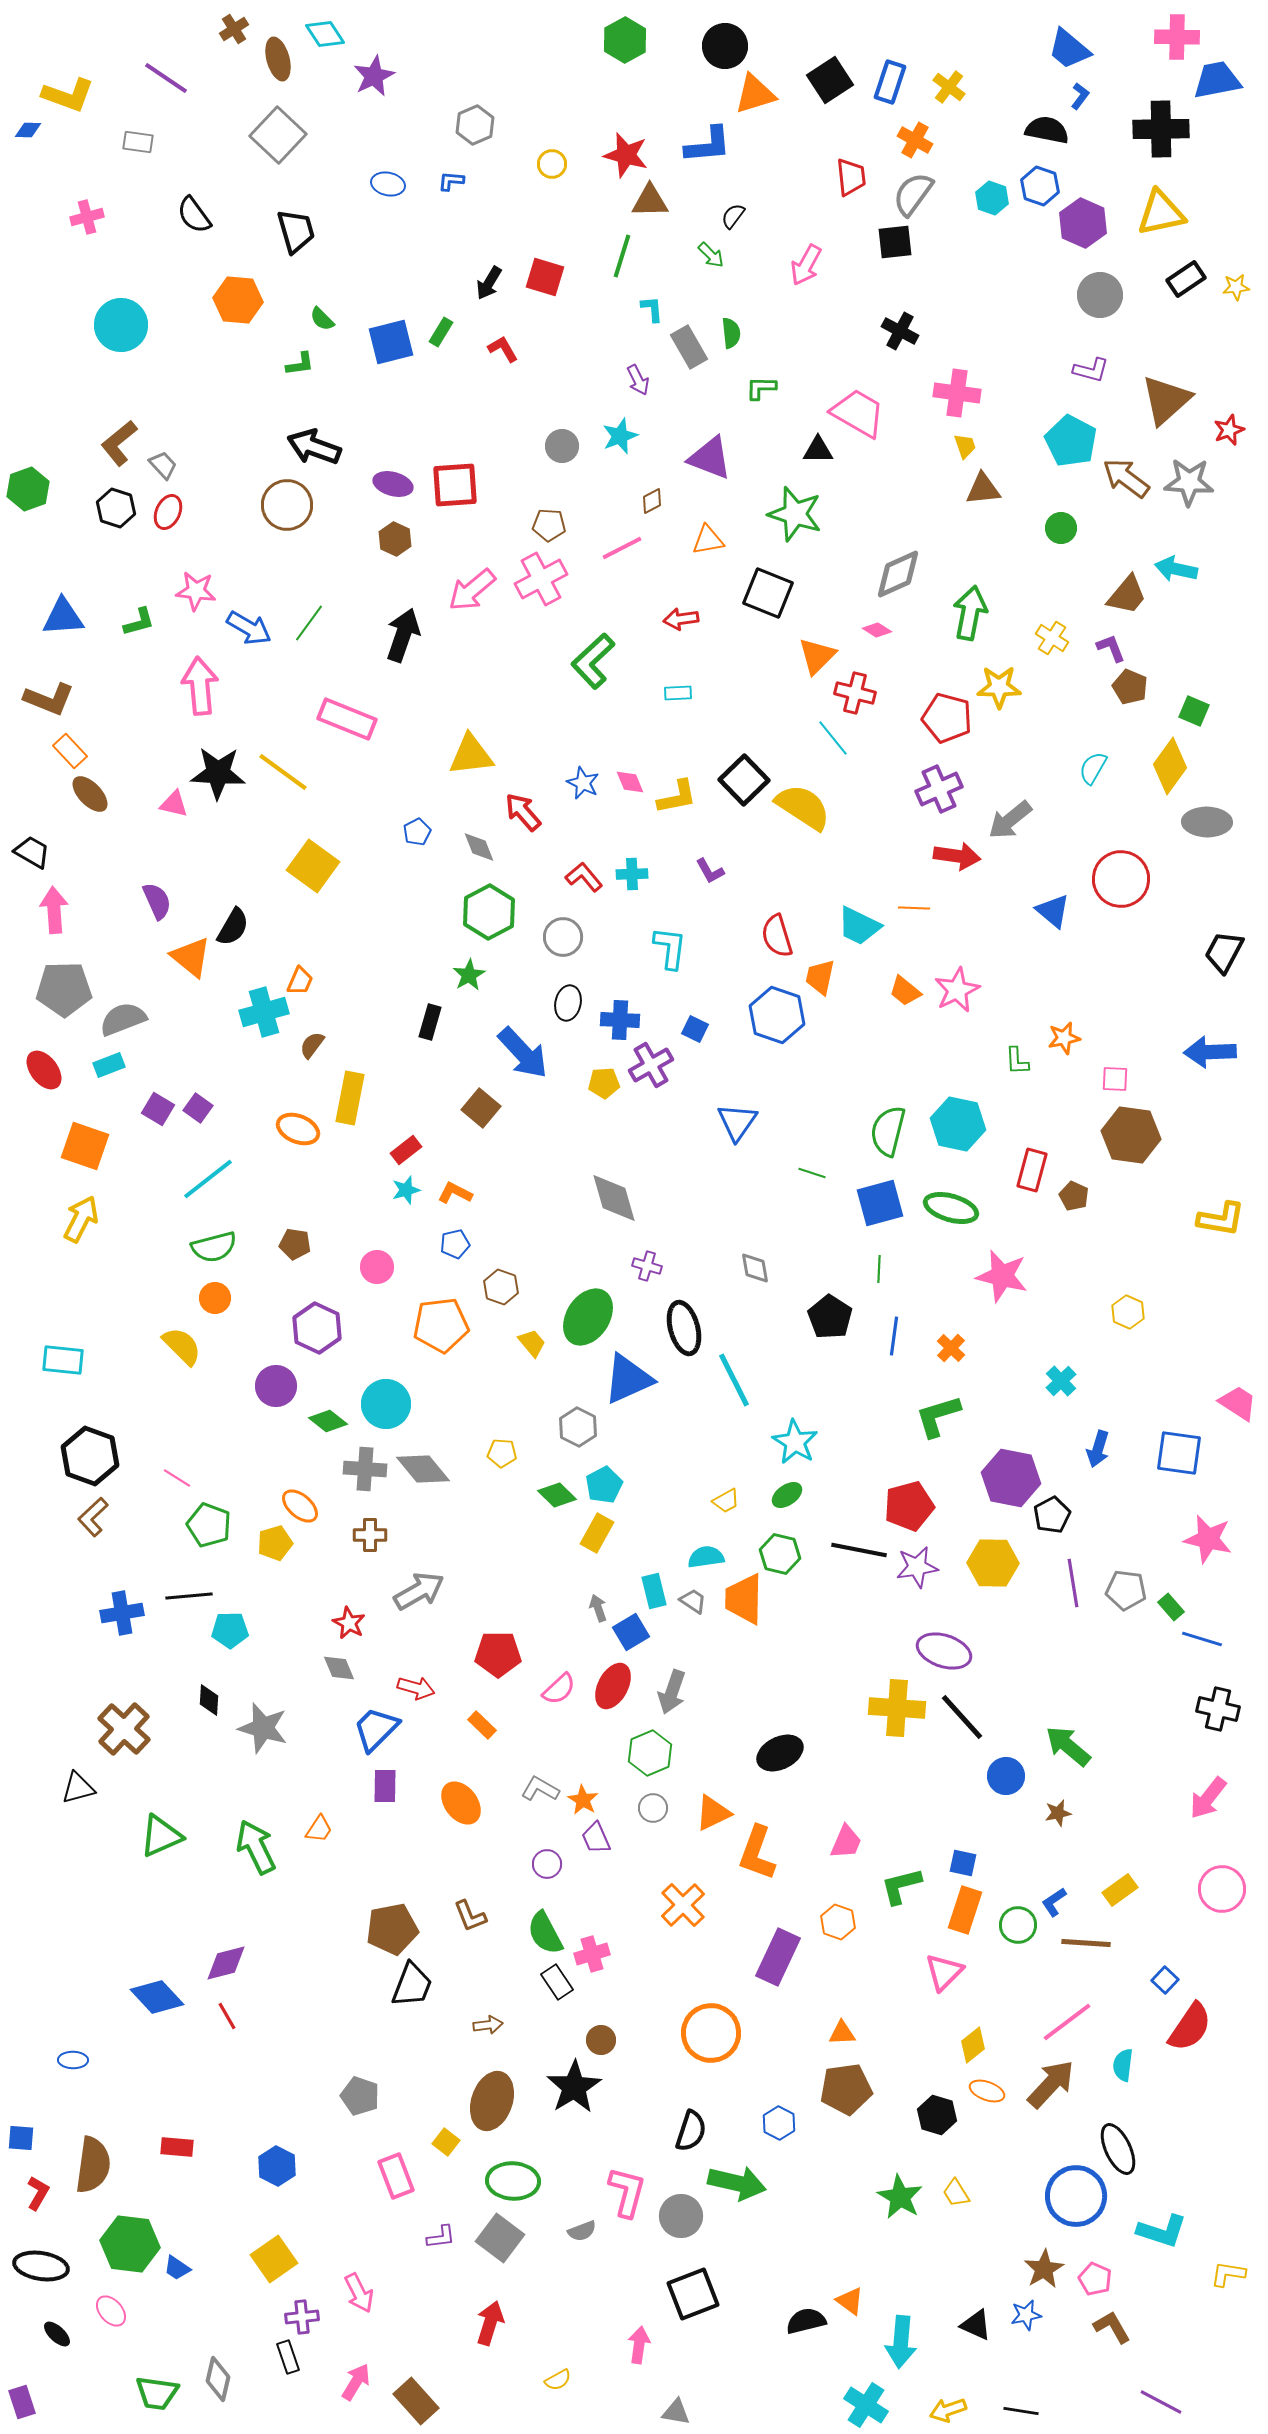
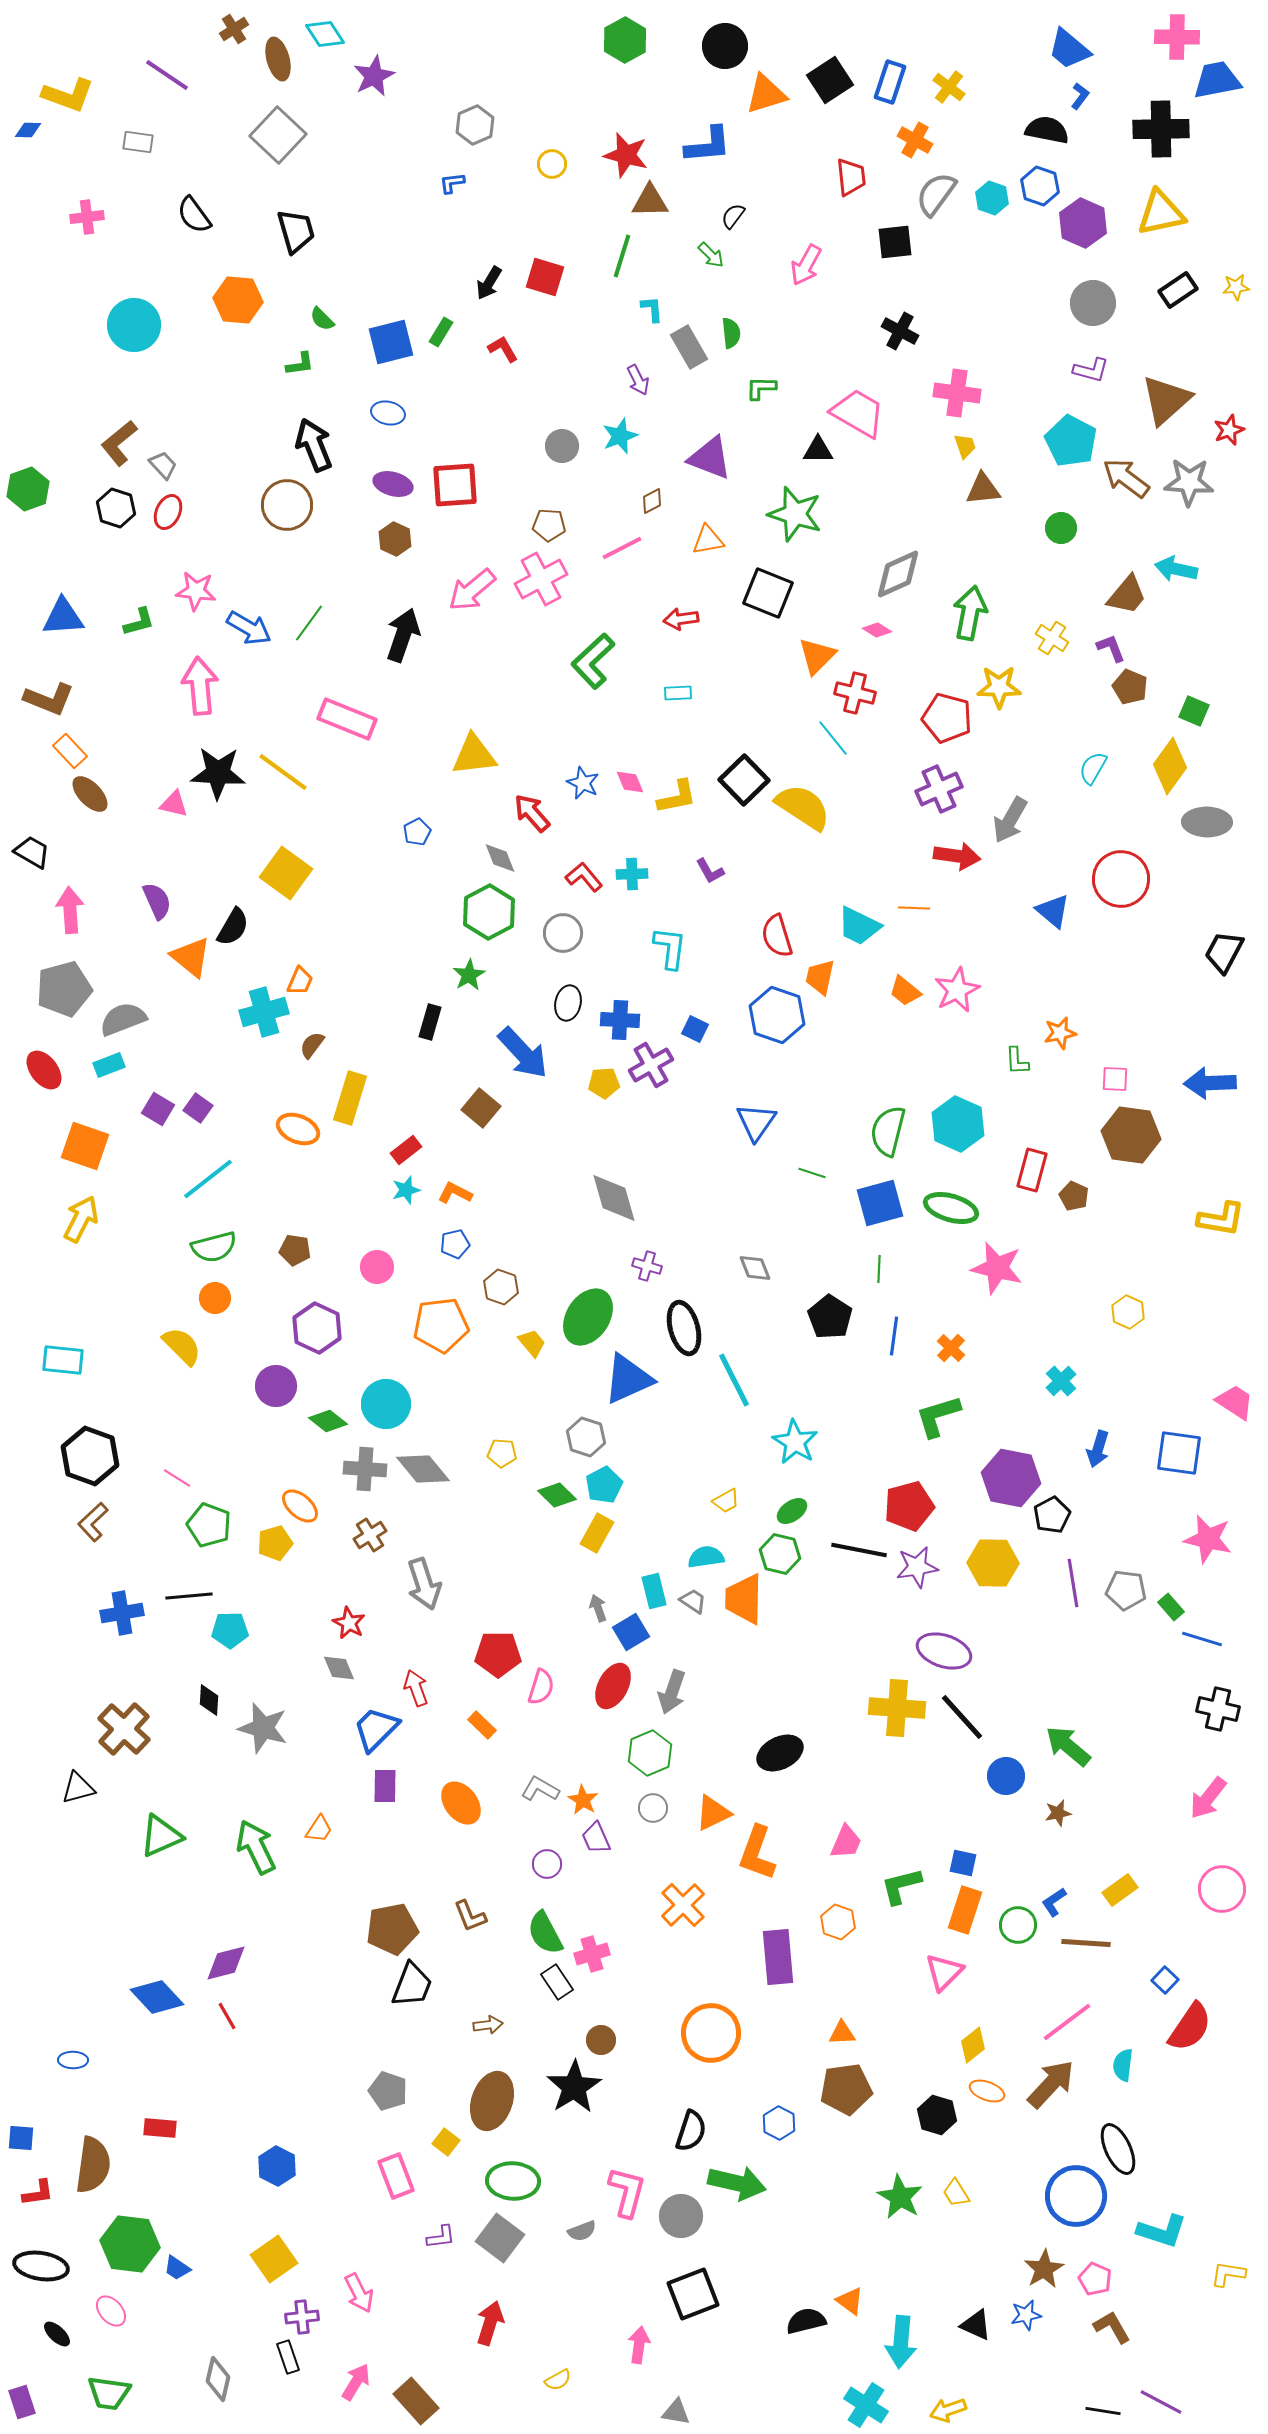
purple line at (166, 78): moved 1 px right, 3 px up
orange triangle at (755, 94): moved 11 px right
blue L-shape at (451, 181): moved 1 px right, 2 px down; rotated 12 degrees counterclockwise
blue ellipse at (388, 184): moved 229 px down
gray semicircle at (913, 194): moved 23 px right
pink cross at (87, 217): rotated 8 degrees clockwise
black rectangle at (1186, 279): moved 8 px left, 11 px down
gray circle at (1100, 295): moved 7 px left, 8 px down
cyan circle at (121, 325): moved 13 px right
black arrow at (314, 447): moved 2 px up; rotated 48 degrees clockwise
yellow triangle at (471, 755): moved 3 px right
red arrow at (523, 812): moved 9 px right, 1 px down
gray arrow at (1010, 820): rotated 21 degrees counterclockwise
gray diamond at (479, 847): moved 21 px right, 11 px down
yellow square at (313, 866): moved 27 px left, 7 px down
pink arrow at (54, 910): moved 16 px right
gray circle at (563, 937): moved 4 px up
gray pentagon at (64, 989): rotated 14 degrees counterclockwise
orange star at (1064, 1038): moved 4 px left, 5 px up
blue arrow at (1210, 1052): moved 31 px down
yellow rectangle at (350, 1098): rotated 6 degrees clockwise
blue triangle at (737, 1122): moved 19 px right
cyan hexagon at (958, 1124): rotated 12 degrees clockwise
brown pentagon at (295, 1244): moved 6 px down
gray diamond at (755, 1268): rotated 12 degrees counterclockwise
pink star at (1002, 1276): moved 5 px left, 8 px up
pink trapezoid at (1238, 1403): moved 3 px left, 1 px up
gray hexagon at (578, 1427): moved 8 px right, 10 px down; rotated 9 degrees counterclockwise
green ellipse at (787, 1495): moved 5 px right, 16 px down
brown L-shape at (93, 1517): moved 5 px down
brown cross at (370, 1535): rotated 32 degrees counterclockwise
gray arrow at (419, 1591): moved 5 px right, 7 px up; rotated 102 degrees clockwise
red arrow at (416, 1688): rotated 126 degrees counterclockwise
pink semicircle at (559, 1689): moved 18 px left, 2 px up; rotated 30 degrees counterclockwise
purple rectangle at (778, 1957): rotated 30 degrees counterclockwise
gray pentagon at (360, 2096): moved 28 px right, 5 px up
red rectangle at (177, 2147): moved 17 px left, 19 px up
red L-shape at (38, 2193): rotated 52 degrees clockwise
green trapezoid at (157, 2393): moved 48 px left
black line at (1021, 2411): moved 82 px right
